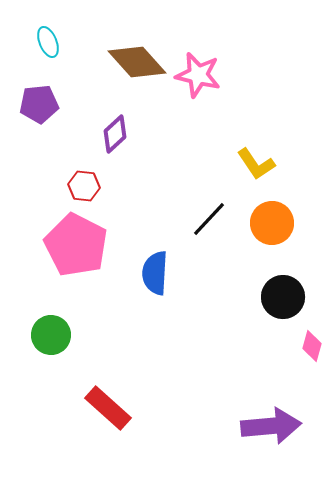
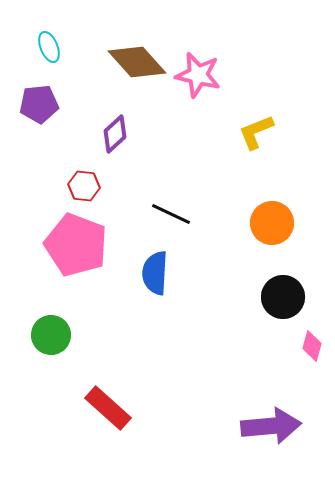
cyan ellipse: moved 1 px right, 5 px down
yellow L-shape: moved 32 px up; rotated 102 degrees clockwise
black line: moved 38 px left, 5 px up; rotated 72 degrees clockwise
pink pentagon: rotated 6 degrees counterclockwise
